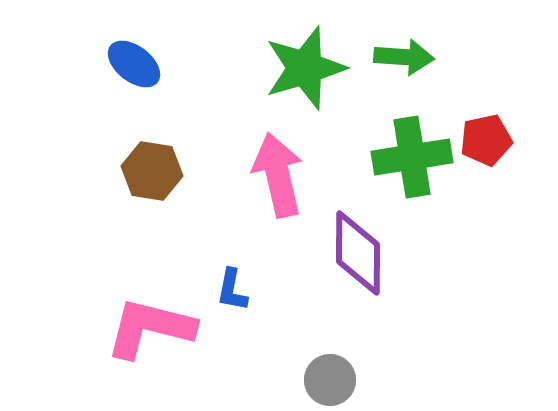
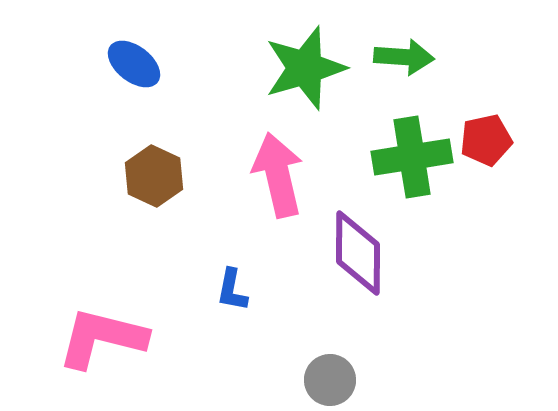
brown hexagon: moved 2 px right, 5 px down; rotated 16 degrees clockwise
pink L-shape: moved 48 px left, 10 px down
